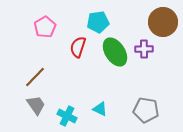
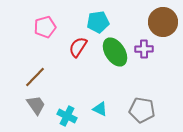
pink pentagon: rotated 15 degrees clockwise
red semicircle: rotated 15 degrees clockwise
gray pentagon: moved 4 px left
